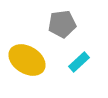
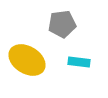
cyan rectangle: rotated 50 degrees clockwise
